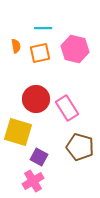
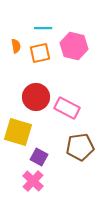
pink hexagon: moved 1 px left, 3 px up
red circle: moved 2 px up
pink rectangle: rotated 30 degrees counterclockwise
brown pentagon: rotated 24 degrees counterclockwise
pink cross: rotated 15 degrees counterclockwise
